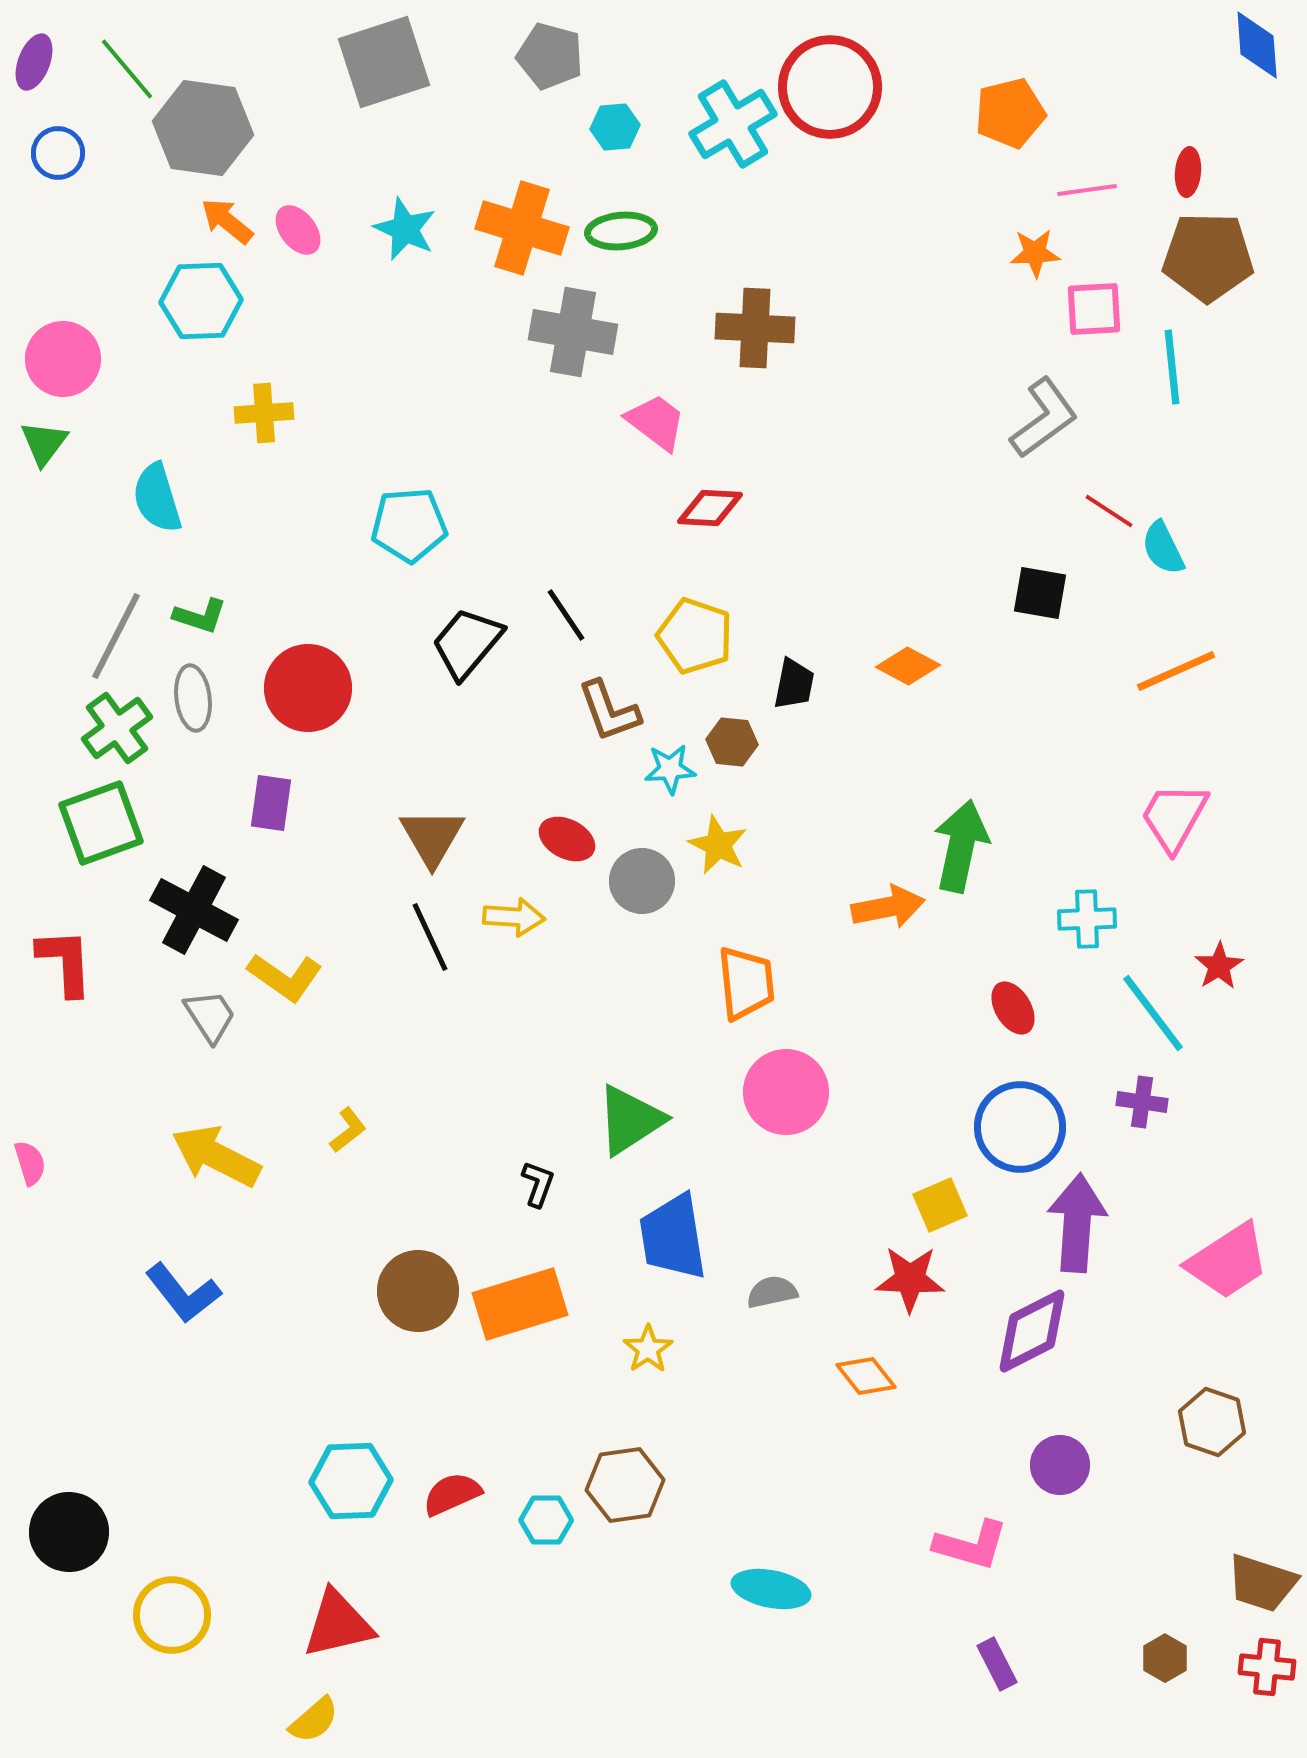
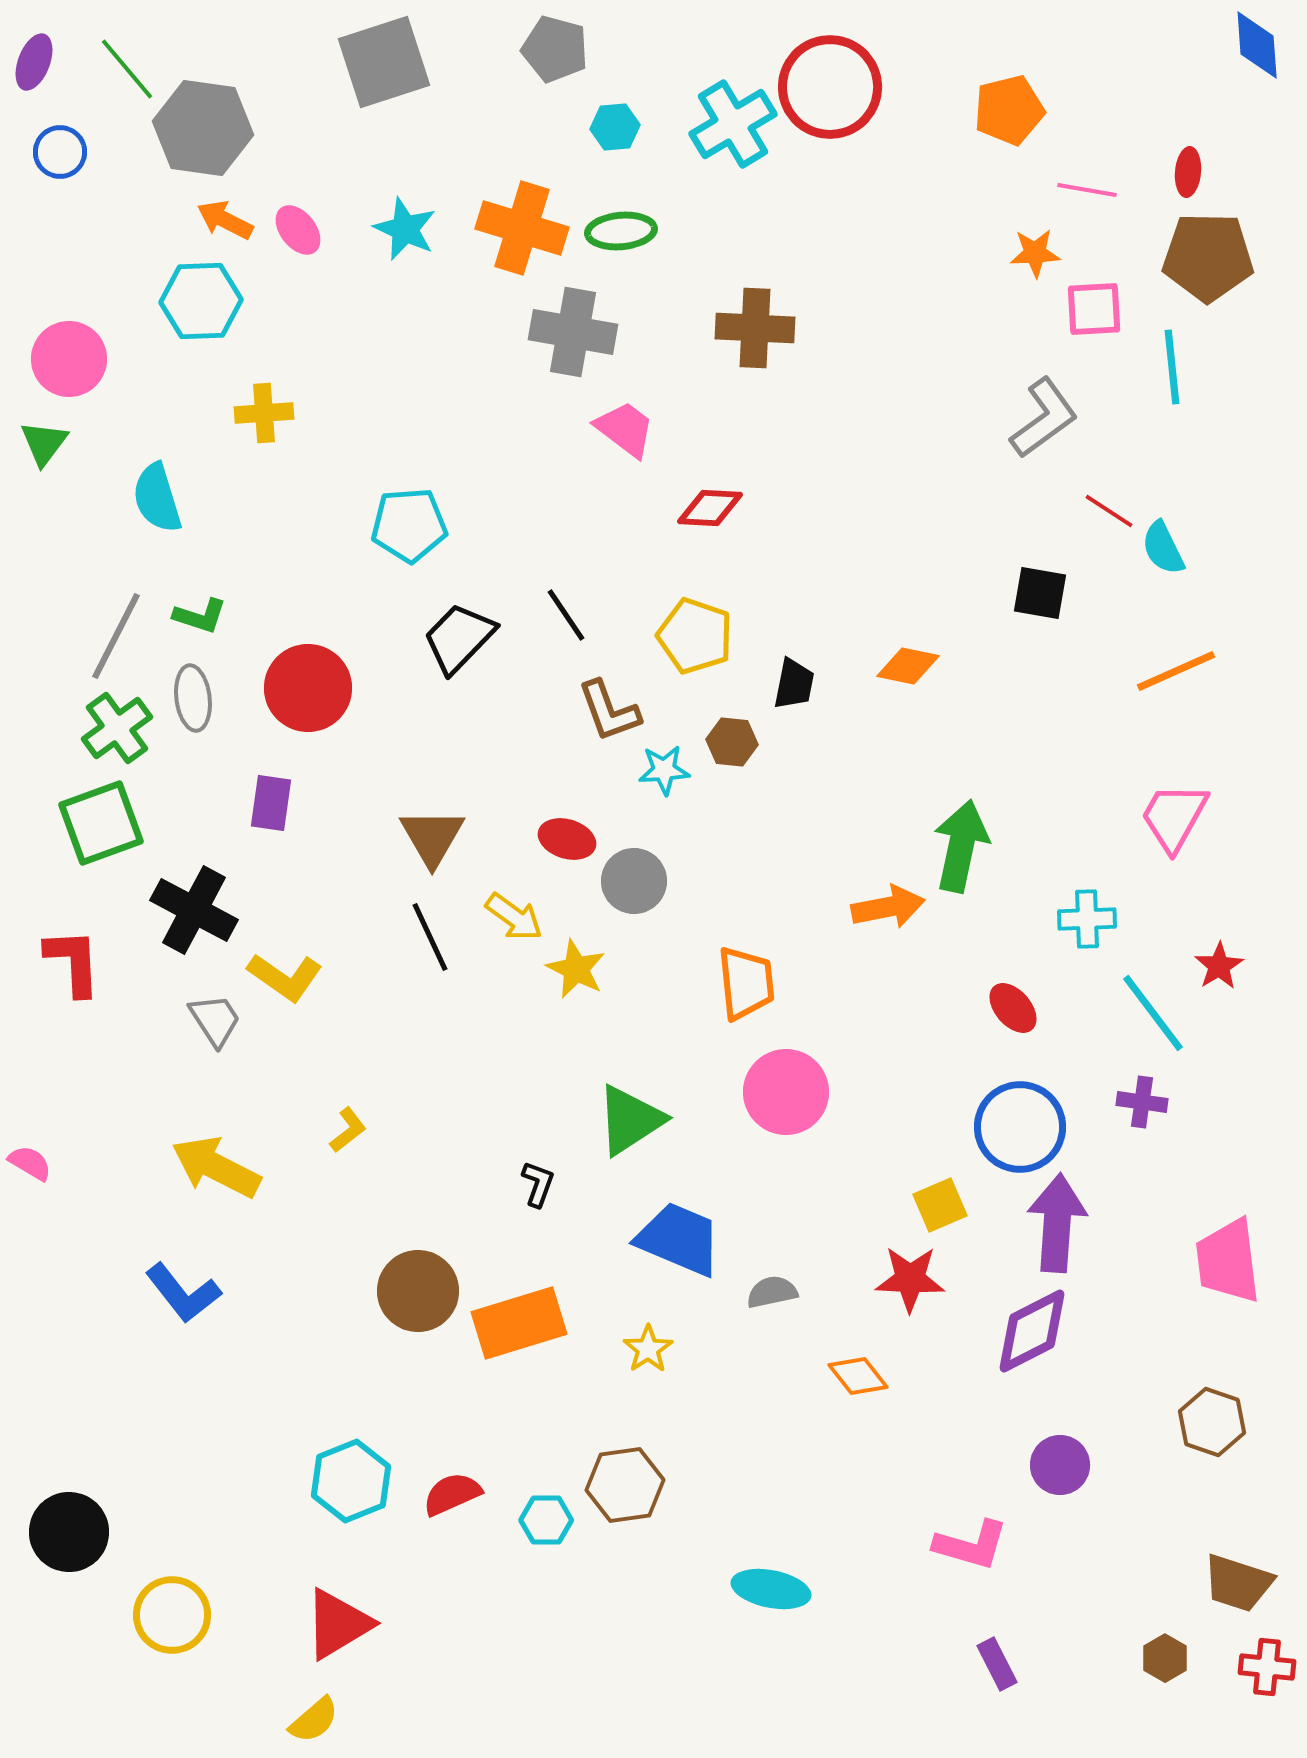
gray pentagon at (550, 56): moved 5 px right, 7 px up
orange pentagon at (1010, 113): moved 1 px left, 3 px up
blue circle at (58, 153): moved 2 px right, 1 px up
pink line at (1087, 190): rotated 18 degrees clockwise
orange arrow at (227, 221): moved 2 px left, 1 px up; rotated 12 degrees counterclockwise
pink circle at (63, 359): moved 6 px right
pink trapezoid at (656, 422): moved 31 px left, 7 px down
black trapezoid at (467, 643): moved 8 px left, 5 px up; rotated 4 degrees clockwise
orange diamond at (908, 666): rotated 16 degrees counterclockwise
cyan star at (670, 769): moved 6 px left, 1 px down
red ellipse at (567, 839): rotated 10 degrees counterclockwise
yellow star at (718, 845): moved 142 px left, 124 px down
gray circle at (642, 881): moved 8 px left
yellow arrow at (514, 917): rotated 32 degrees clockwise
red L-shape at (65, 962): moved 8 px right
red ellipse at (1013, 1008): rotated 10 degrees counterclockwise
gray trapezoid at (210, 1016): moved 5 px right, 4 px down
yellow arrow at (216, 1156): moved 11 px down
pink semicircle at (30, 1163): rotated 42 degrees counterclockwise
purple arrow at (1077, 1223): moved 20 px left
blue trapezoid at (673, 1237): moved 6 px right, 2 px down; rotated 122 degrees clockwise
pink trapezoid at (1228, 1261): rotated 116 degrees clockwise
orange rectangle at (520, 1304): moved 1 px left, 19 px down
orange diamond at (866, 1376): moved 8 px left
cyan hexagon at (351, 1481): rotated 20 degrees counterclockwise
brown trapezoid at (1262, 1583): moved 24 px left
red triangle at (338, 1624): rotated 18 degrees counterclockwise
